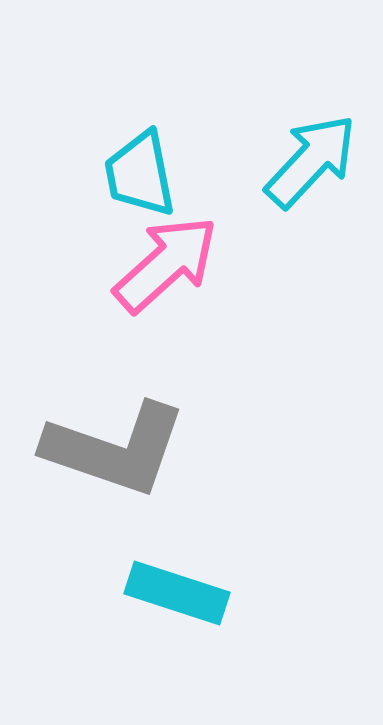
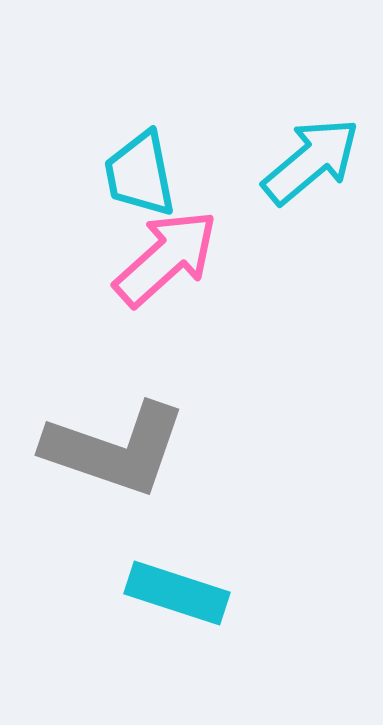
cyan arrow: rotated 7 degrees clockwise
pink arrow: moved 6 px up
